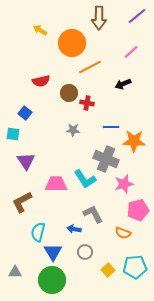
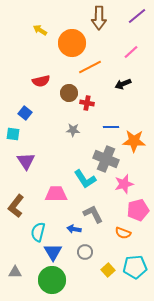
pink trapezoid: moved 10 px down
brown L-shape: moved 6 px left, 4 px down; rotated 25 degrees counterclockwise
